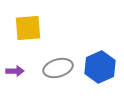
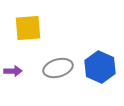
blue hexagon: rotated 12 degrees counterclockwise
purple arrow: moved 2 px left
